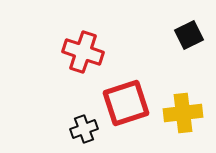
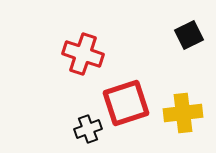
red cross: moved 2 px down
black cross: moved 4 px right
